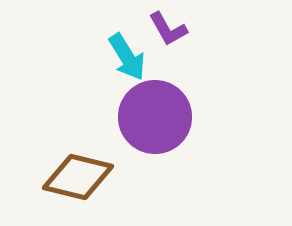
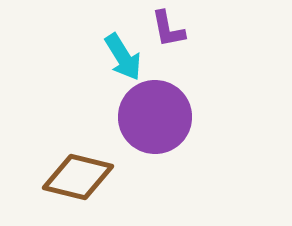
purple L-shape: rotated 18 degrees clockwise
cyan arrow: moved 4 px left
